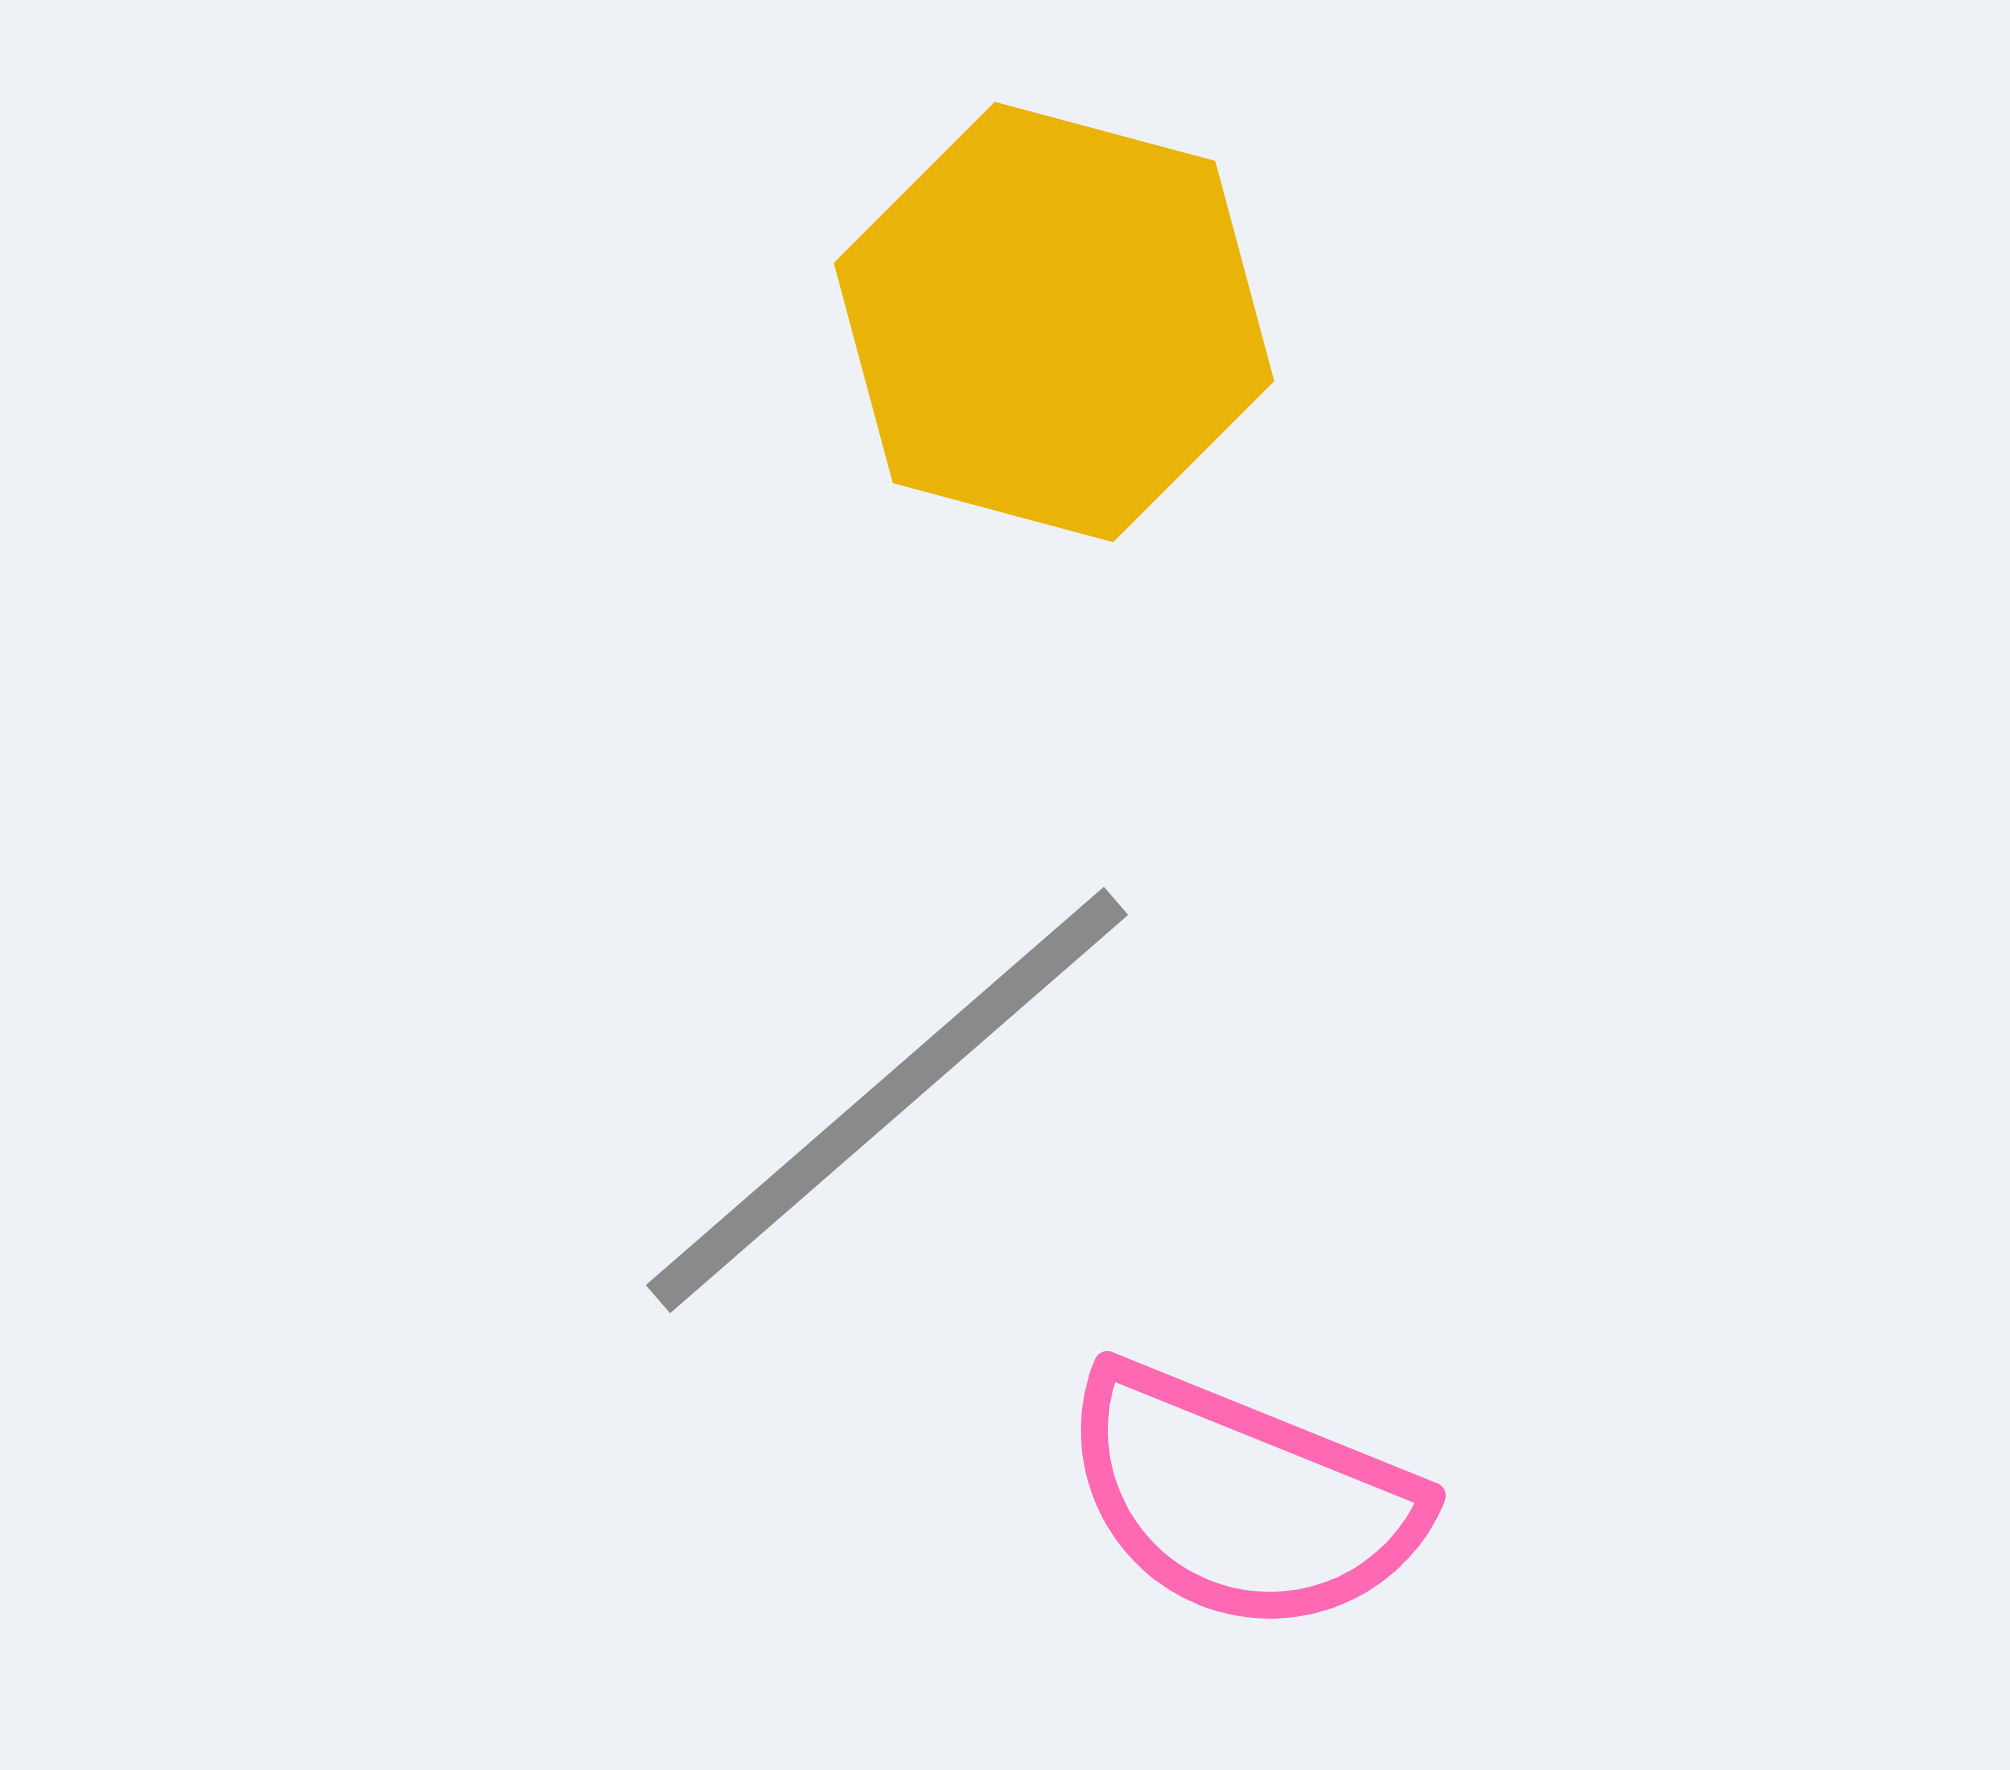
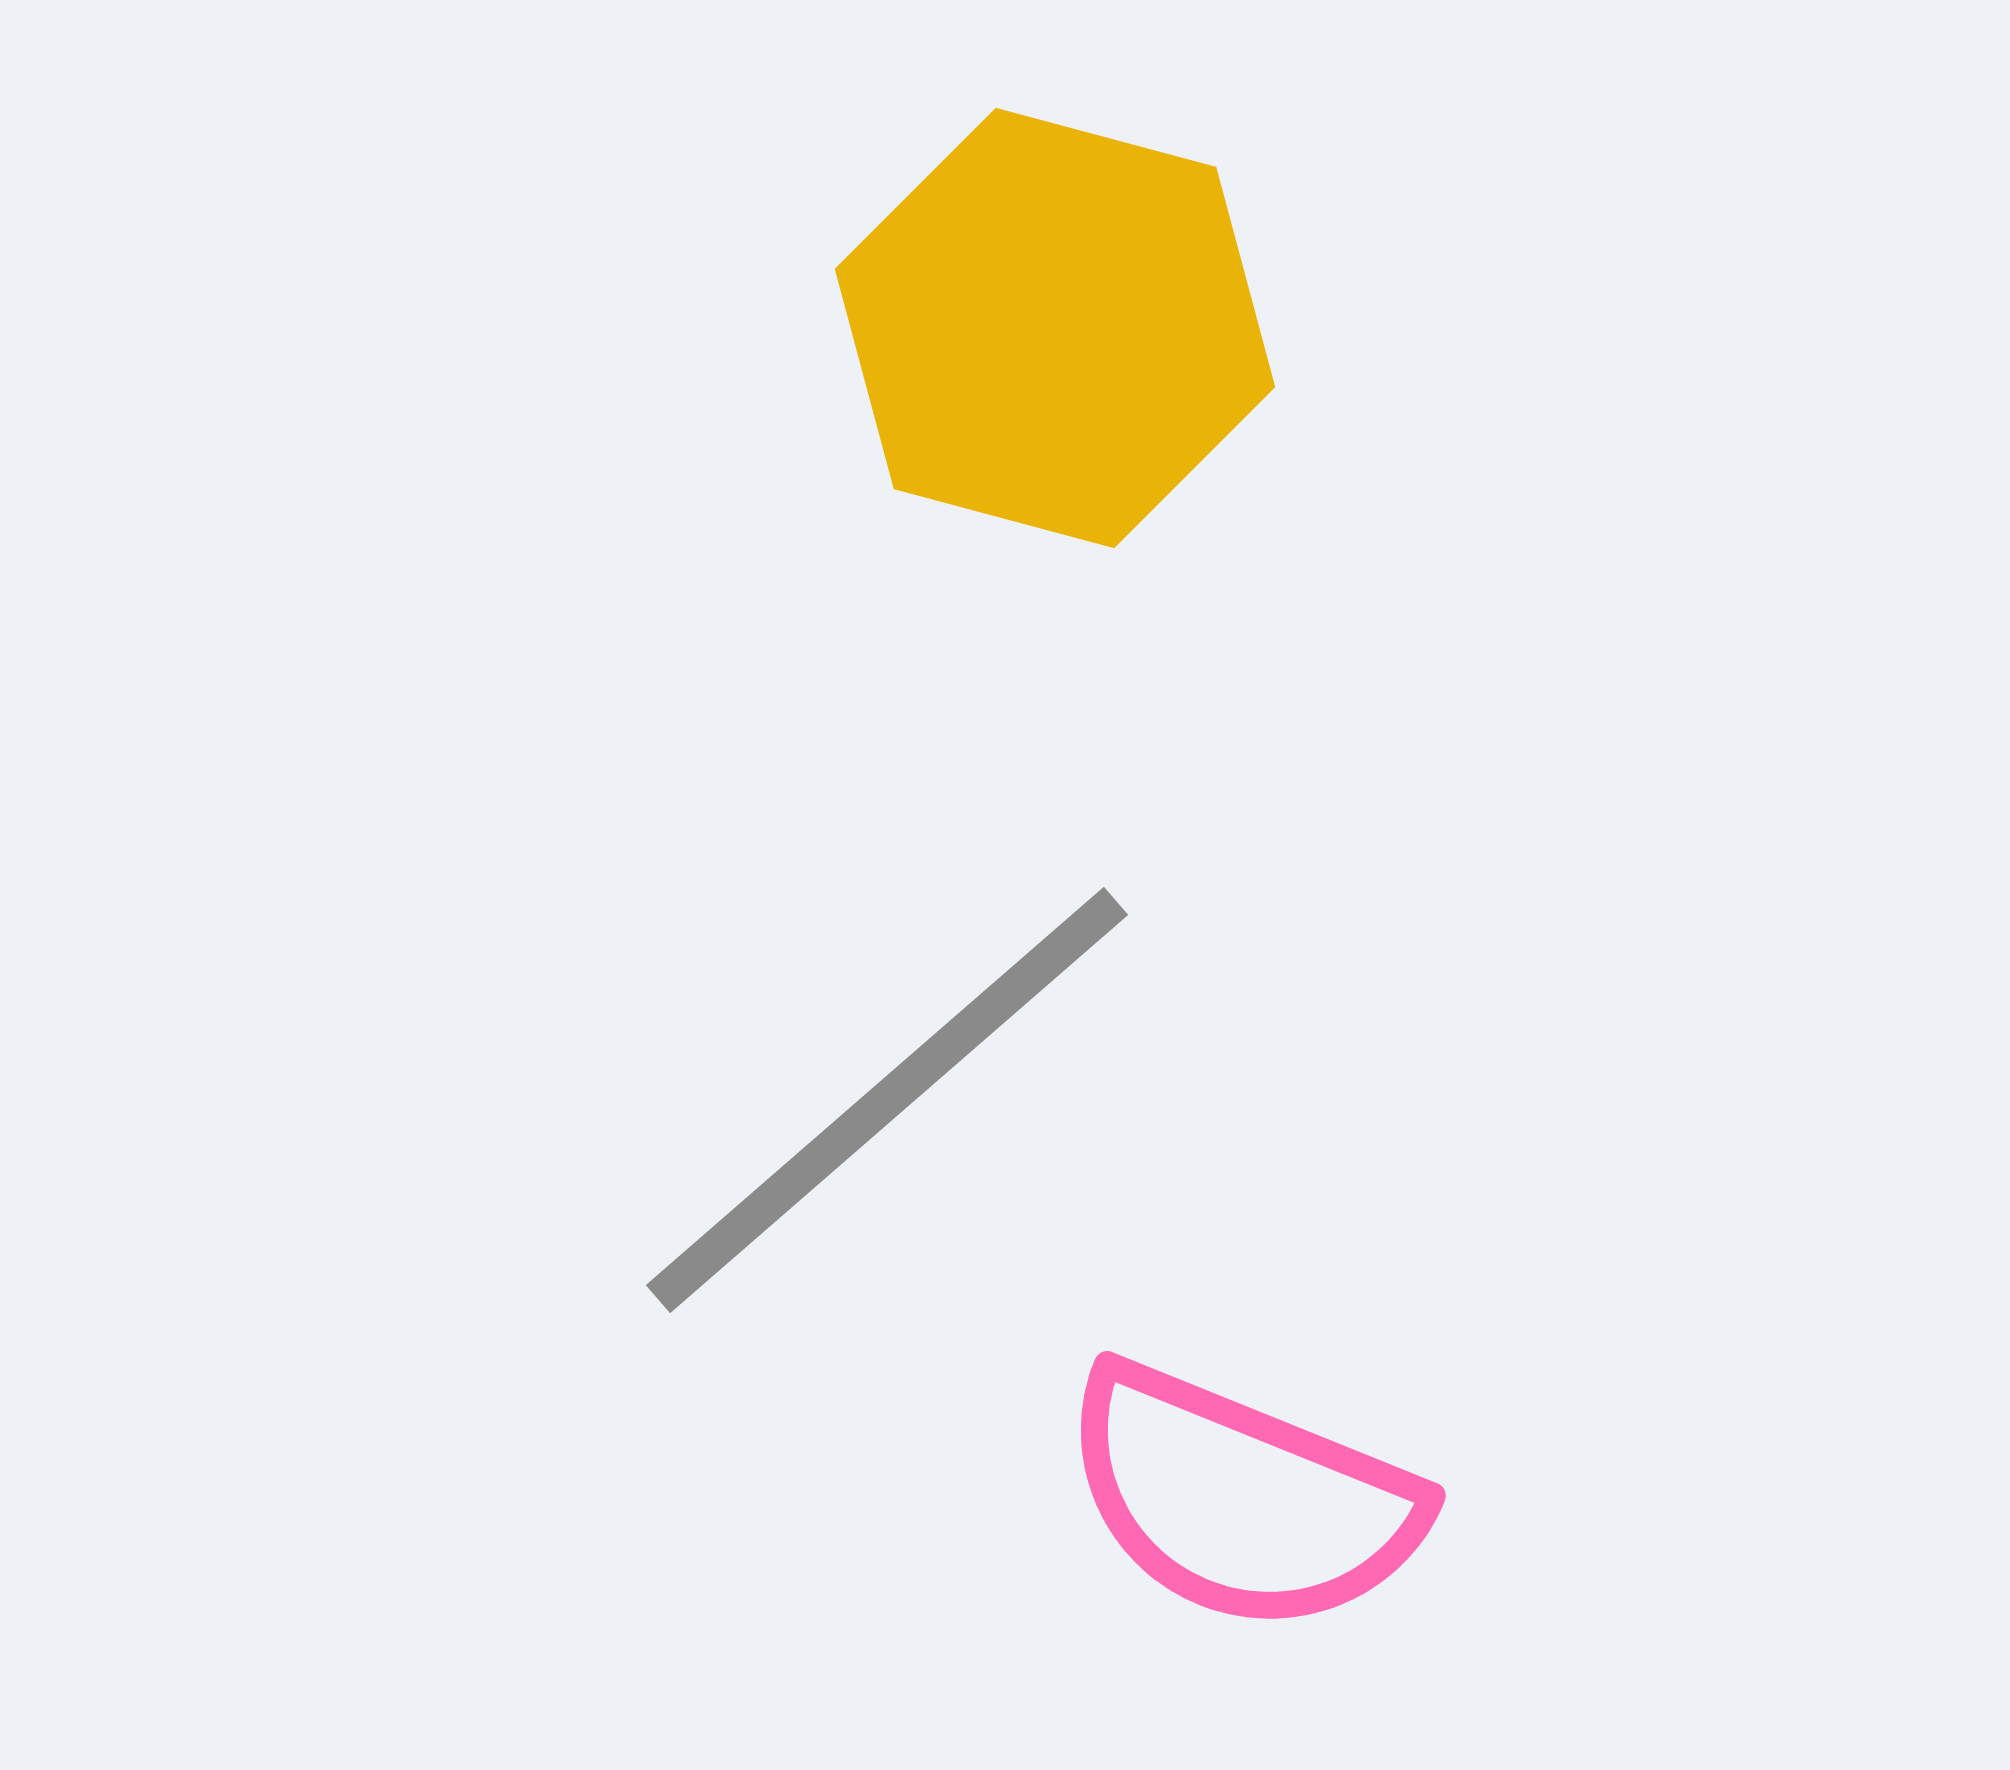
yellow hexagon: moved 1 px right, 6 px down
